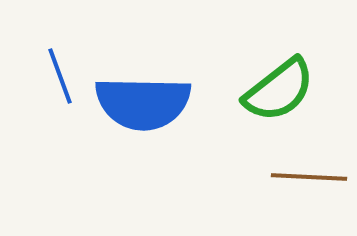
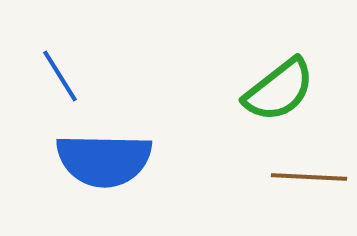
blue line: rotated 12 degrees counterclockwise
blue semicircle: moved 39 px left, 57 px down
